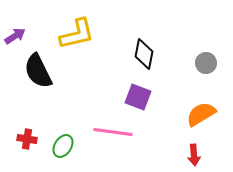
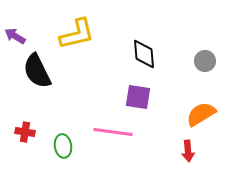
purple arrow: rotated 115 degrees counterclockwise
black diamond: rotated 16 degrees counterclockwise
gray circle: moved 1 px left, 2 px up
black semicircle: moved 1 px left
purple square: rotated 12 degrees counterclockwise
red cross: moved 2 px left, 7 px up
green ellipse: rotated 40 degrees counterclockwise
red arrow: moved 6 px left, 4 px up
